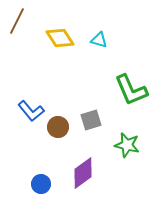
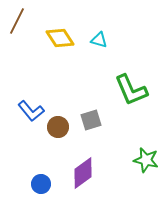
green star: moved 19 px right, 15 px down
